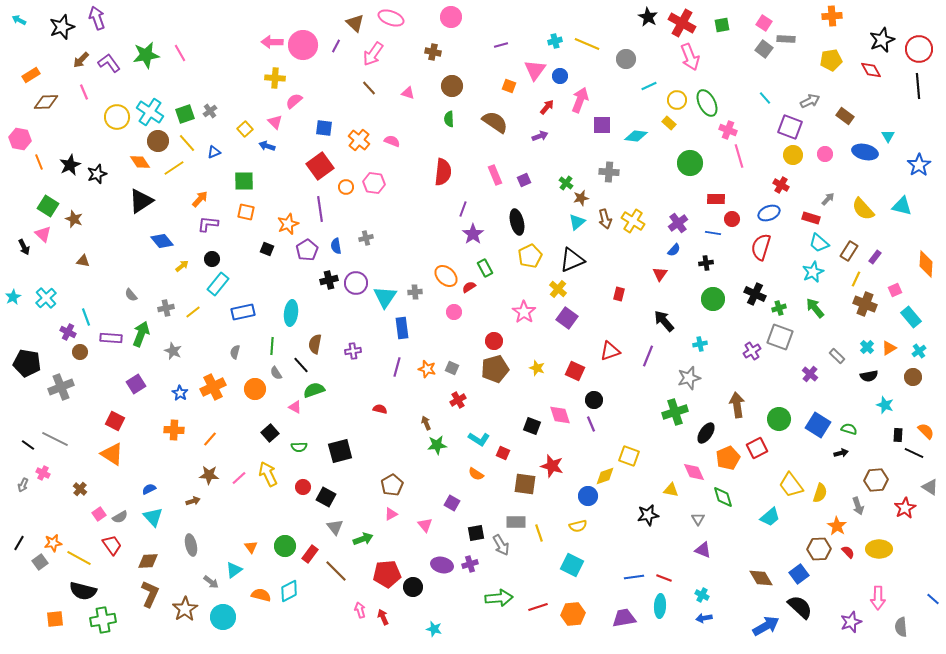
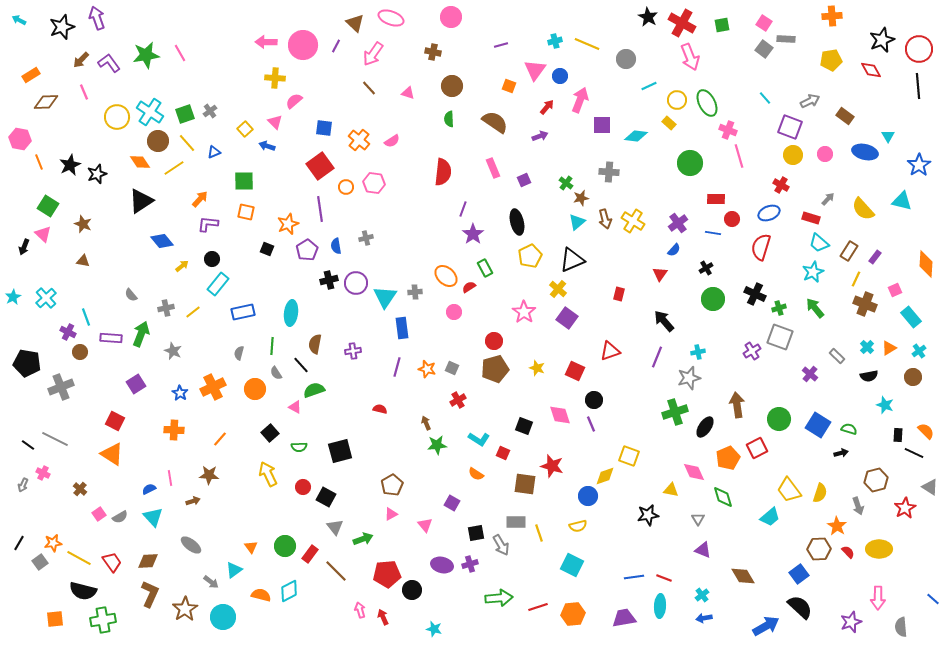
pink arrow at (272, 42): moved 6 px left
pink semicircle at (392, 141): rotated 126 degrees clockwise
pink rectangle at (495, 175): moved 2 px left, 7 px up
cyan triangle at (902, 206): moved 5 px up
brown star at (74, 219): moved 9 px right, 5 px down
black arrow at (24, 247): rotated 49 degrees clockwise
black cross at (706, 263): moved 5 px down; rotated 24 degrees counterclockwise
cyan cross at (700, 344): moved 2 px left, 8 px down
gray semicircle at (235, 352): moved 4 px right, 1 px down
purple line at (648, 356): moved 9 px right, 1 px down
black square at (532, 426): moved 8 px left
black ellipse at (706, 433): moved 1 px left, 6 px up
orange line at (210, 439): moved 10 px right
pink line at (239, 478): moved 69 px left; rotated 56 degrees counterclockwise
brown hexagon at (876, 480): rotated 10 degrees counterclockwise
yellow trapezoid at (791, 485): moved 2 px left, 5 px down
red trapezoid at (112, 545): moved 17 px down
gray ellipse at (191, 545): rotated 40 degrees counterclockwise
brown diamond at (761, 578): moved 18 px left, 2 px up
black circle at (413, 587): moved 1 px left, 3 px down
cyan cross at (702, 595): rotated 24 degrees clockwise
